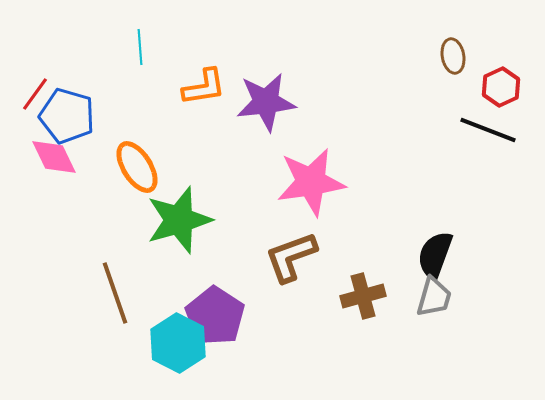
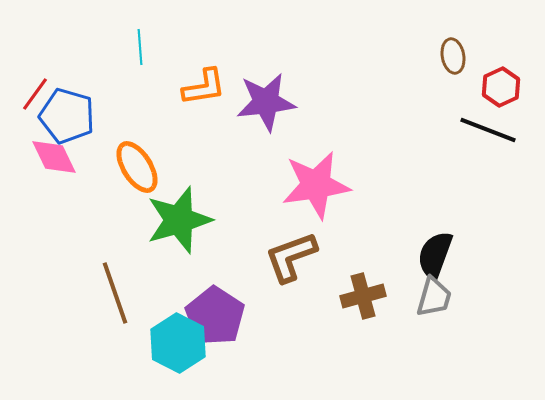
pink star: moved 5 px right, 3 px down
